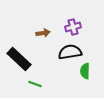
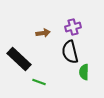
black semicircle: rotated 95 degrees counterclockwise
green semicircle: moved 1 px left, 1 px down
green line: moved 4 px right, 2 px up
